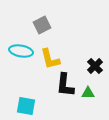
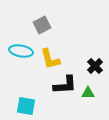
black L-shape: rotated 100 degrees counterclockwise
